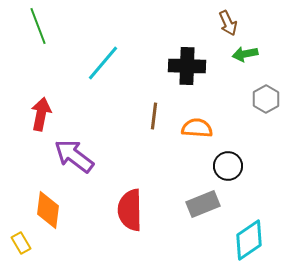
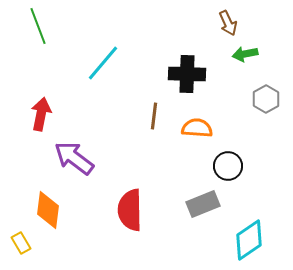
black cross: moved 8 px down
purple arrow: moved 2 px down
